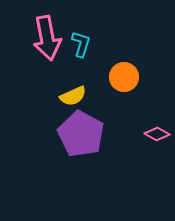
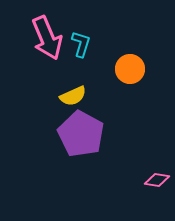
pink arrow: rotated 12 degrees counterclockwise
orange circle: moved 6 px right, 8 px up
pink diamond: moved 46 px down; rotated 20 degrees counterclockwise
